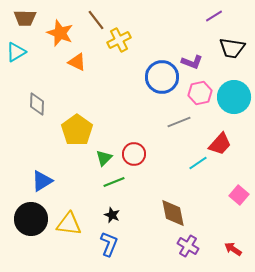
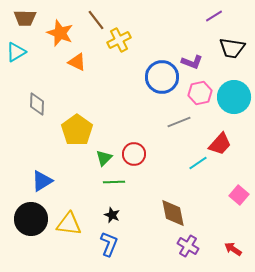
green line: rotated 20 degrees clockwise
